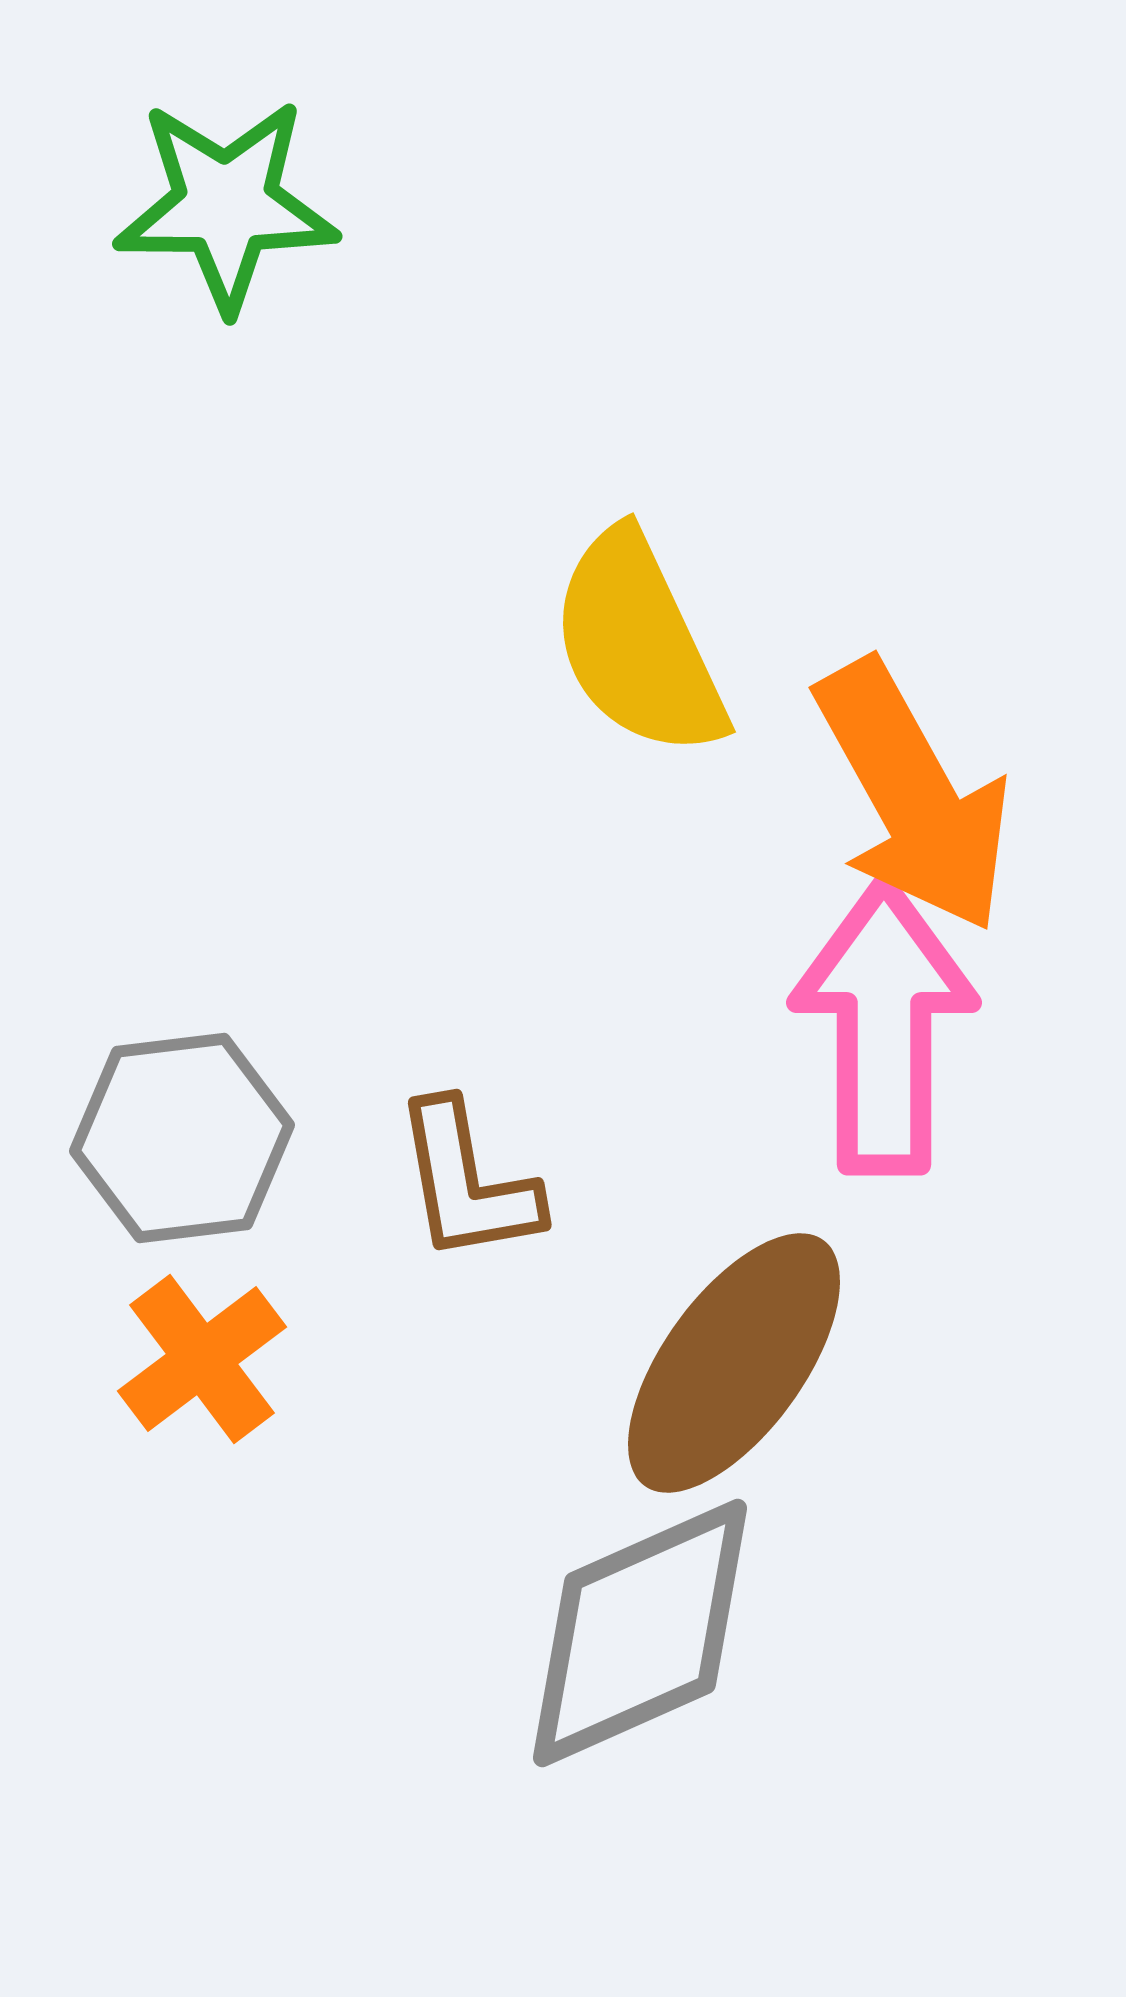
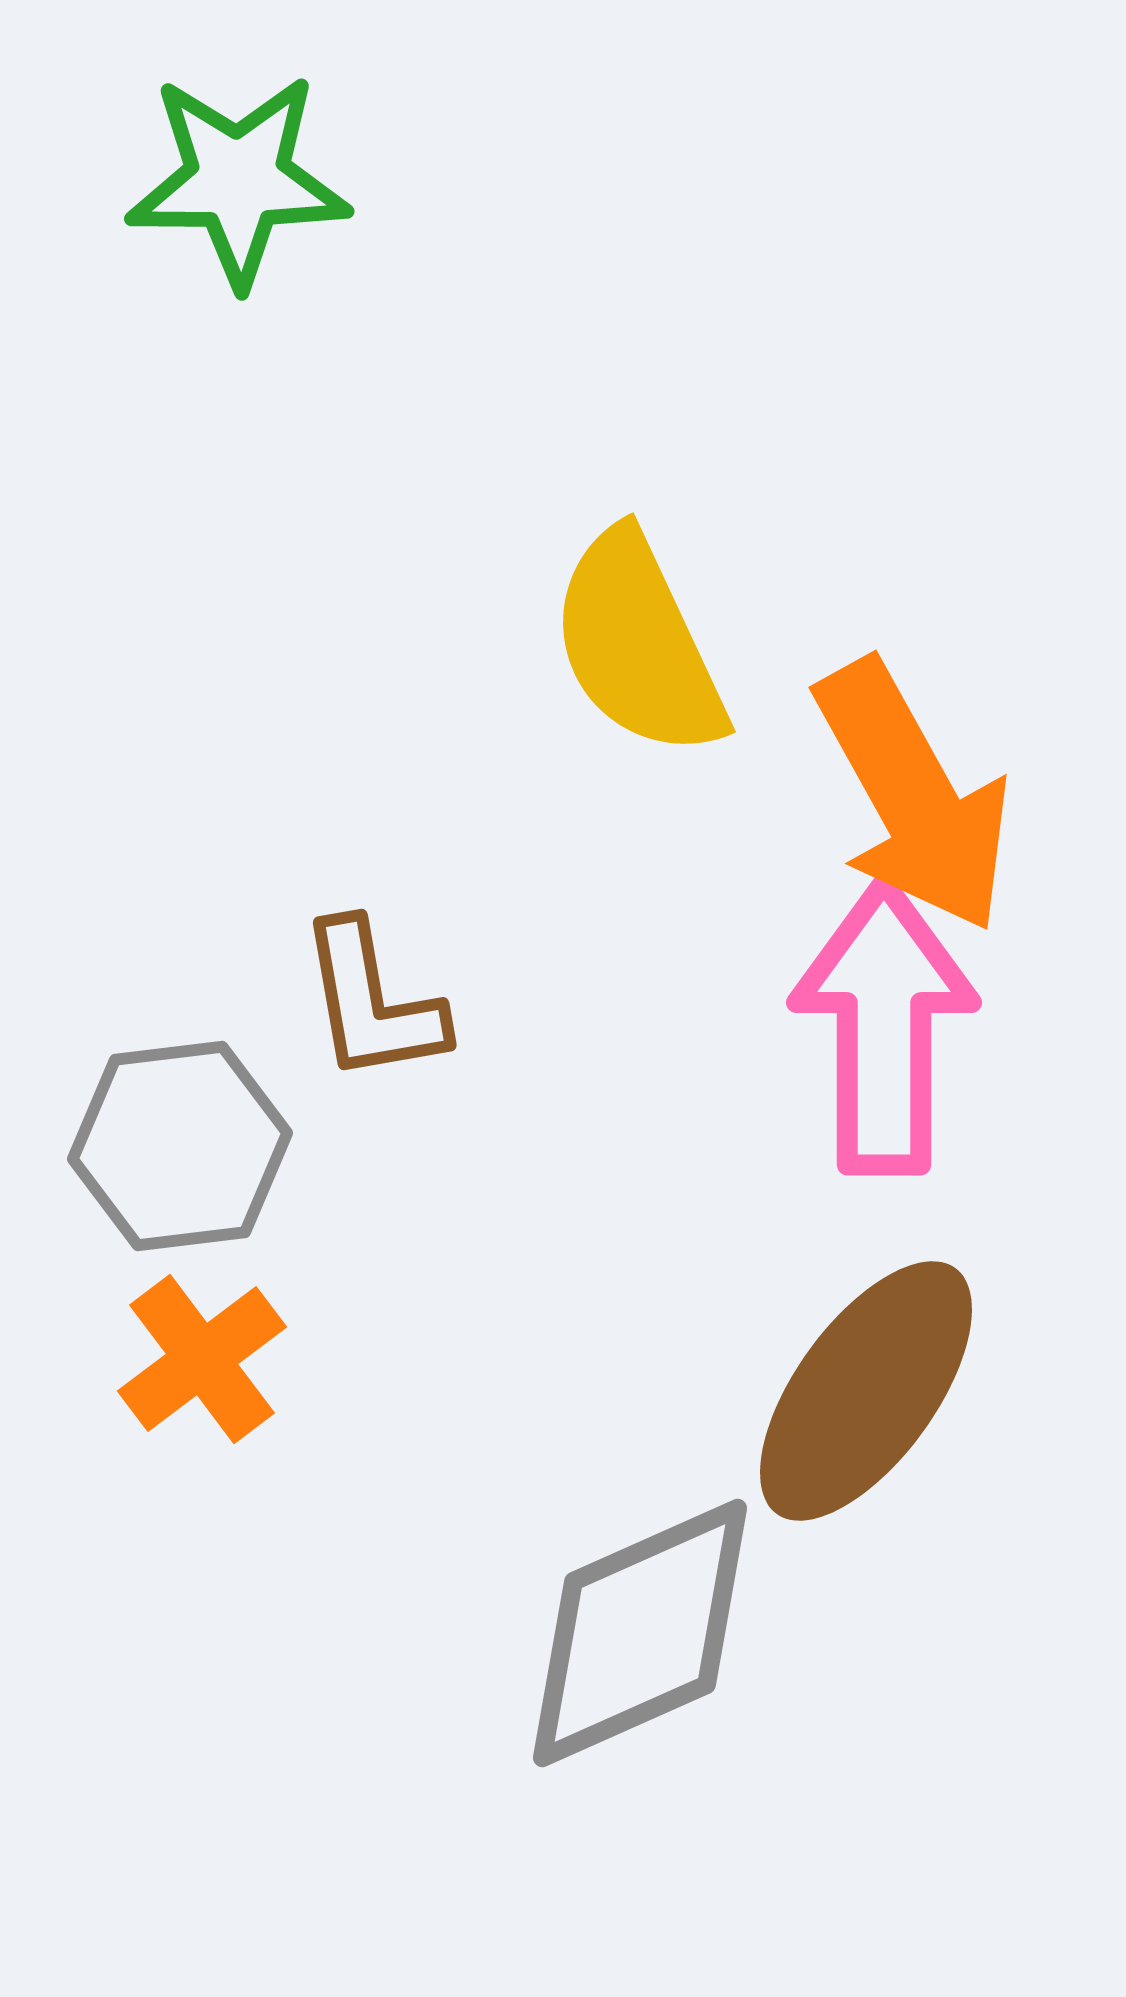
green star: moved 12 px right, 25 px up
gray hexagon: moved 2 px left, 8 px down
brown L-shape: moved 95 px left, 180 px up
brown ellipse: moved 132 px right, 28 px down
